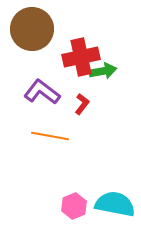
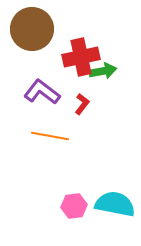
pink hexagon: rotated 15 degrees clockwise
